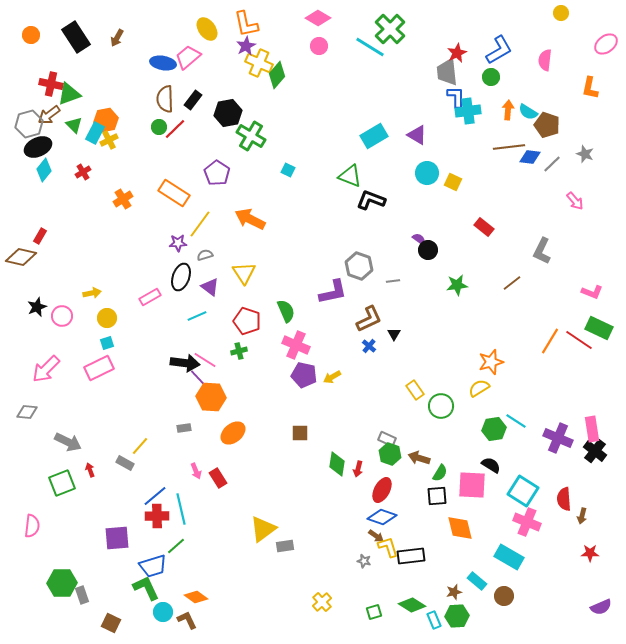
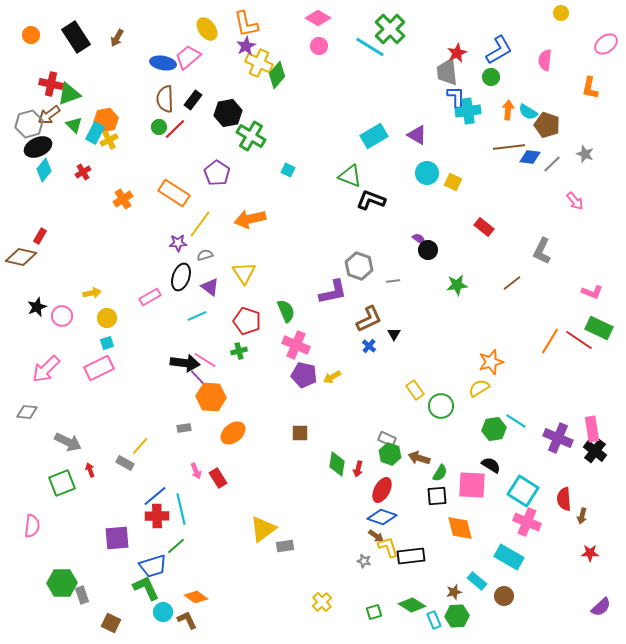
orange arrow at (250, 219): rotated 40 degrees counterclockwise
purple semicircle at (601, 607): rotated 20 degrees counterclockwise
